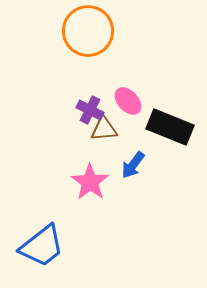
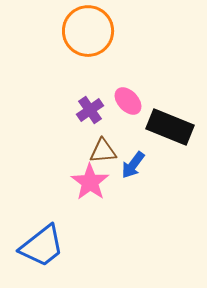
purple cross: rotated 28 degrees clockwise
brown triangle: moved 1 px left, 22 px down
